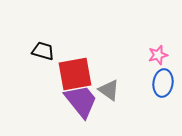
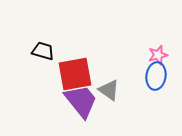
blue ellipse: moved 7 px left, 7 px up
